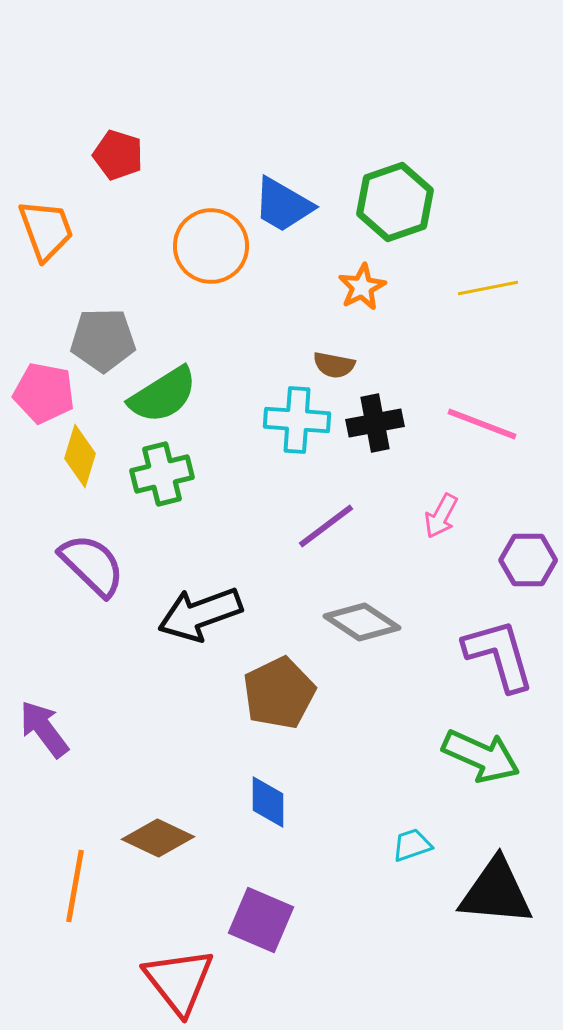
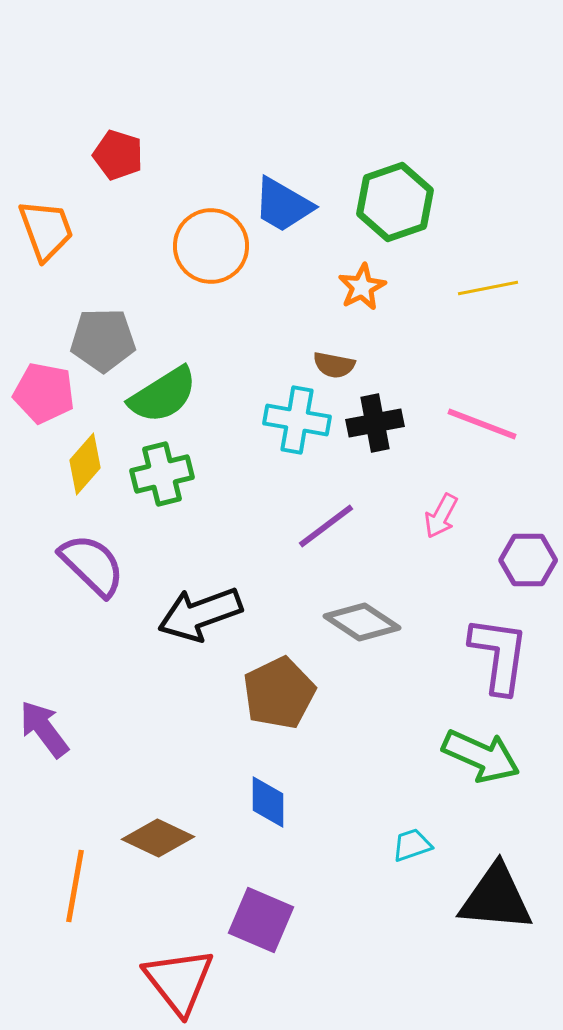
cyan cross: rotated 6 degrees clockwise
yellow diamond: moved 5 px right, 8 px down; rotated 24 degrees clockwise
purple L-shape: rotated 24 degrees clockwise
black triangle: moved 6 px down
